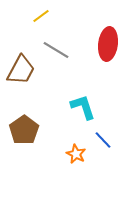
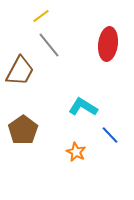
gray line: moved 7 px left, 5 px up; rotated 20 degrees clockwise
brown trapezoid: moved 1 px left, 1 px down
cyan L-shape: rotated 40 degrees counterclockwise
brown pentagon: moved 1 px left
blue line: moved 7 px right, 5 px up
orange star: moved 2 px up
